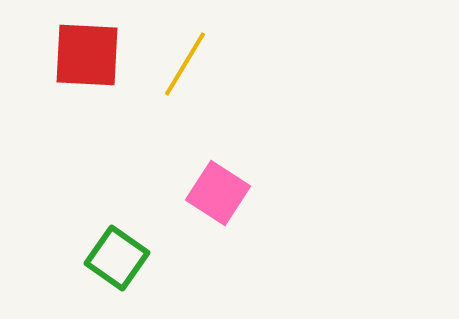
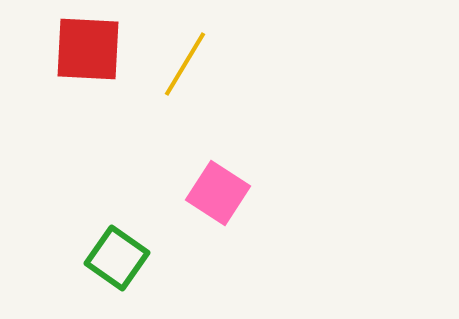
red square: moved 1 px right, 6 px up
